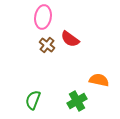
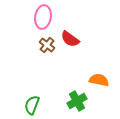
green semicircle: moved 1 px left, 5 px down
